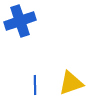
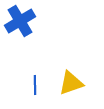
blue cross: rotated 12 degrees counterclockwise
